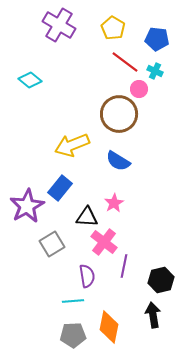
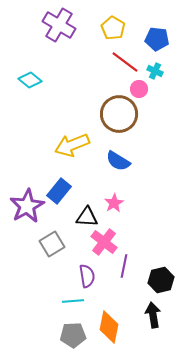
blue rectangle: moved 1 px left, 3 px down
